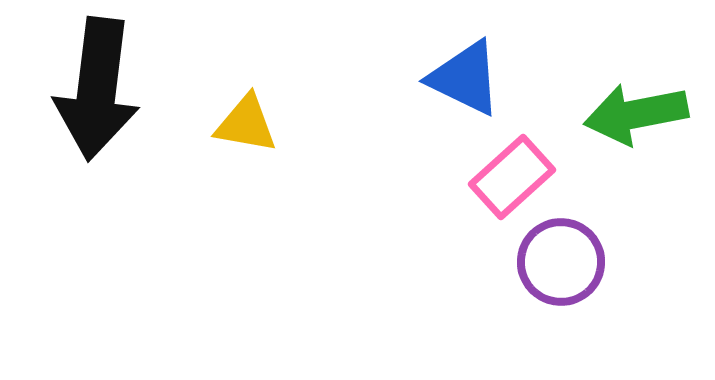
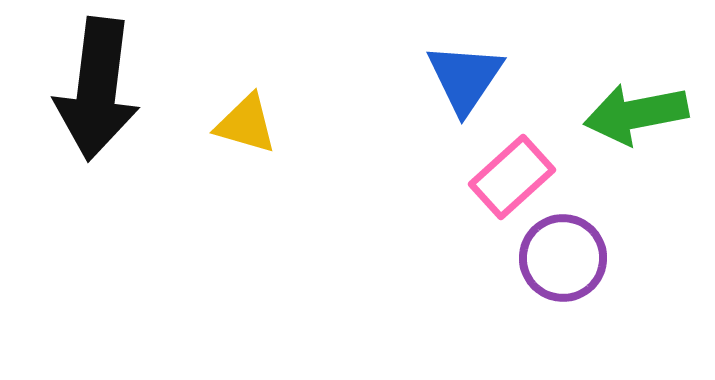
blue triangle: rotated 38 degrees clockwise
yellow triangle: rotated 6 degrees clockwise
purple circle: moved 2 px right, 4 px up
